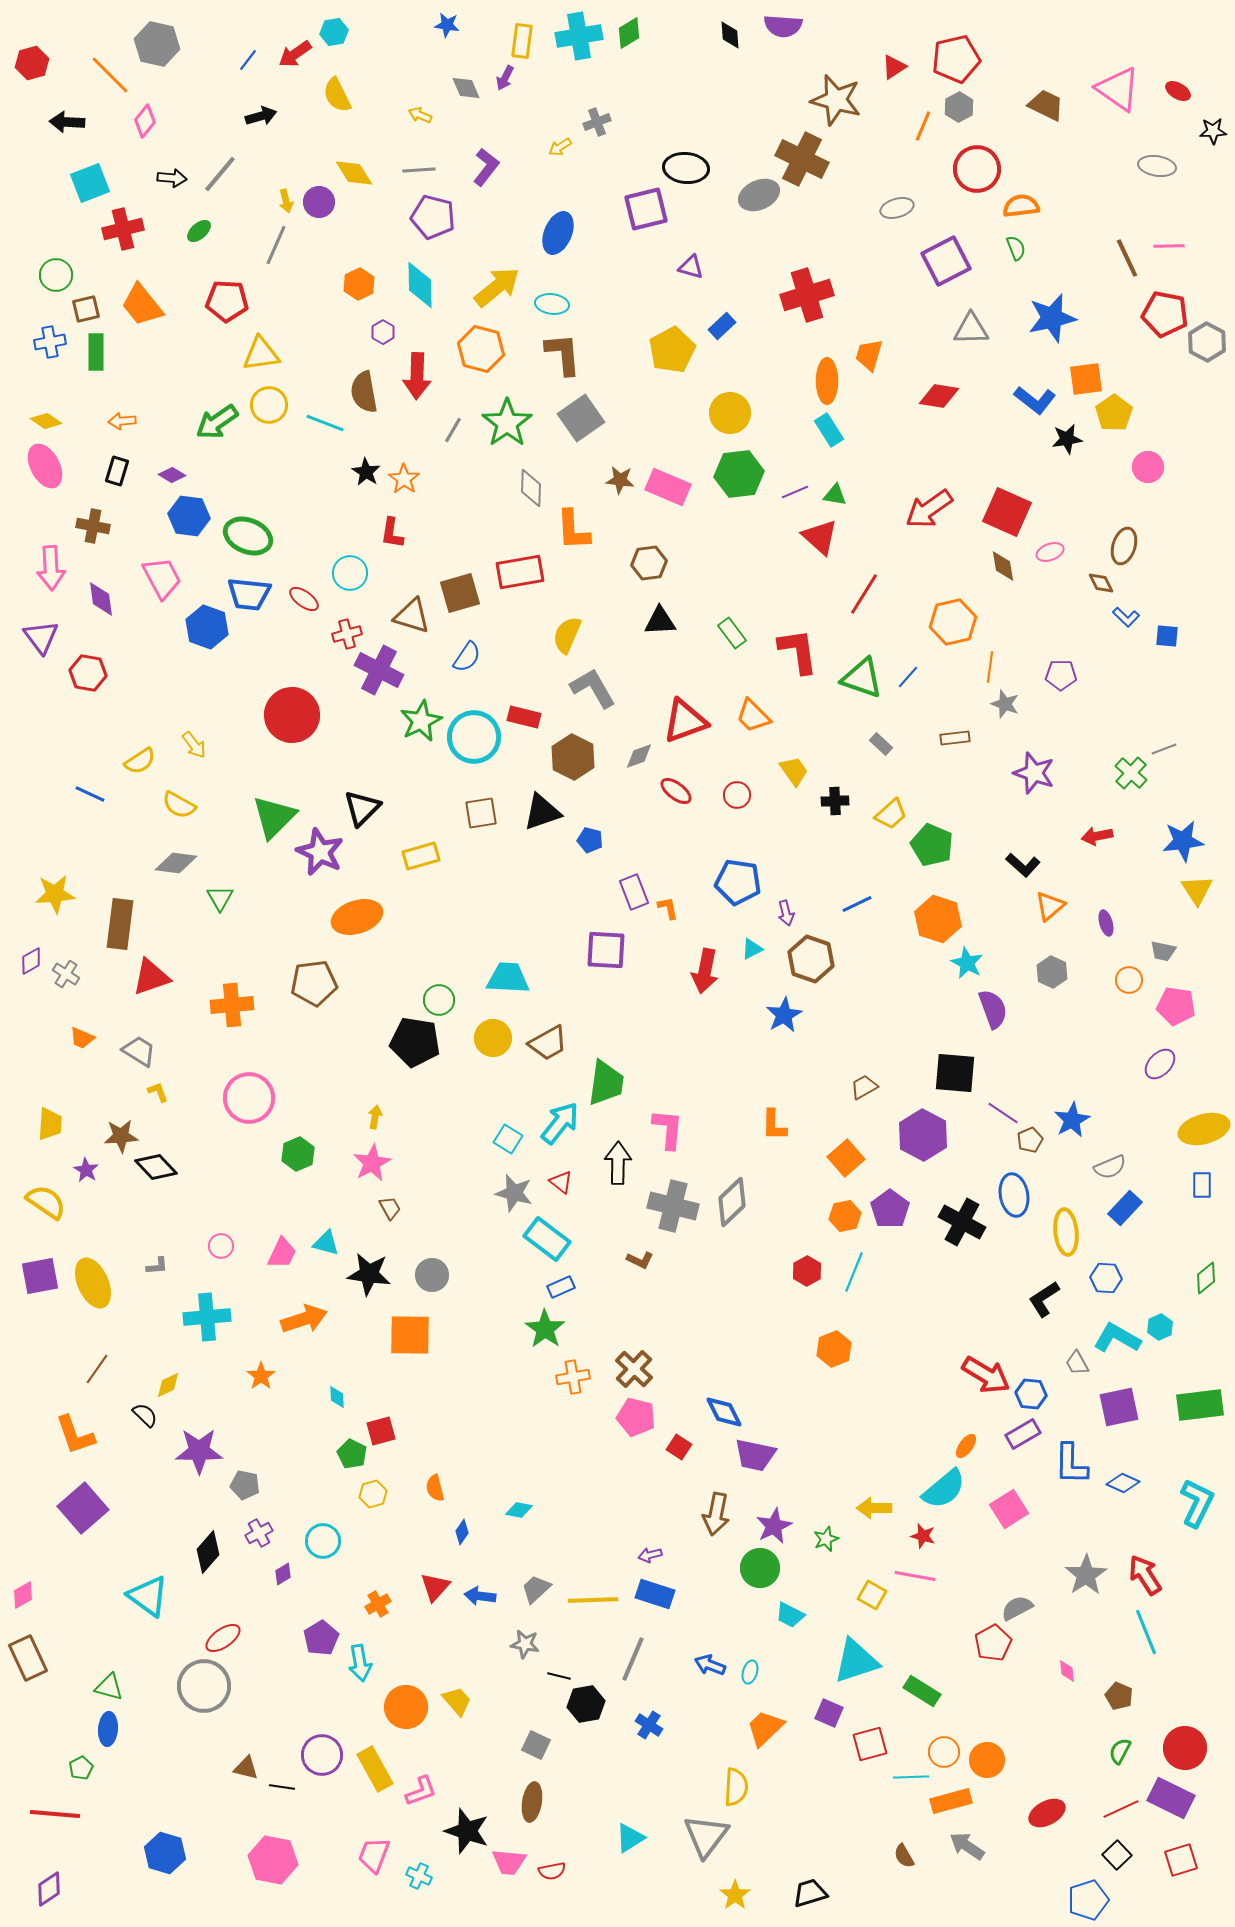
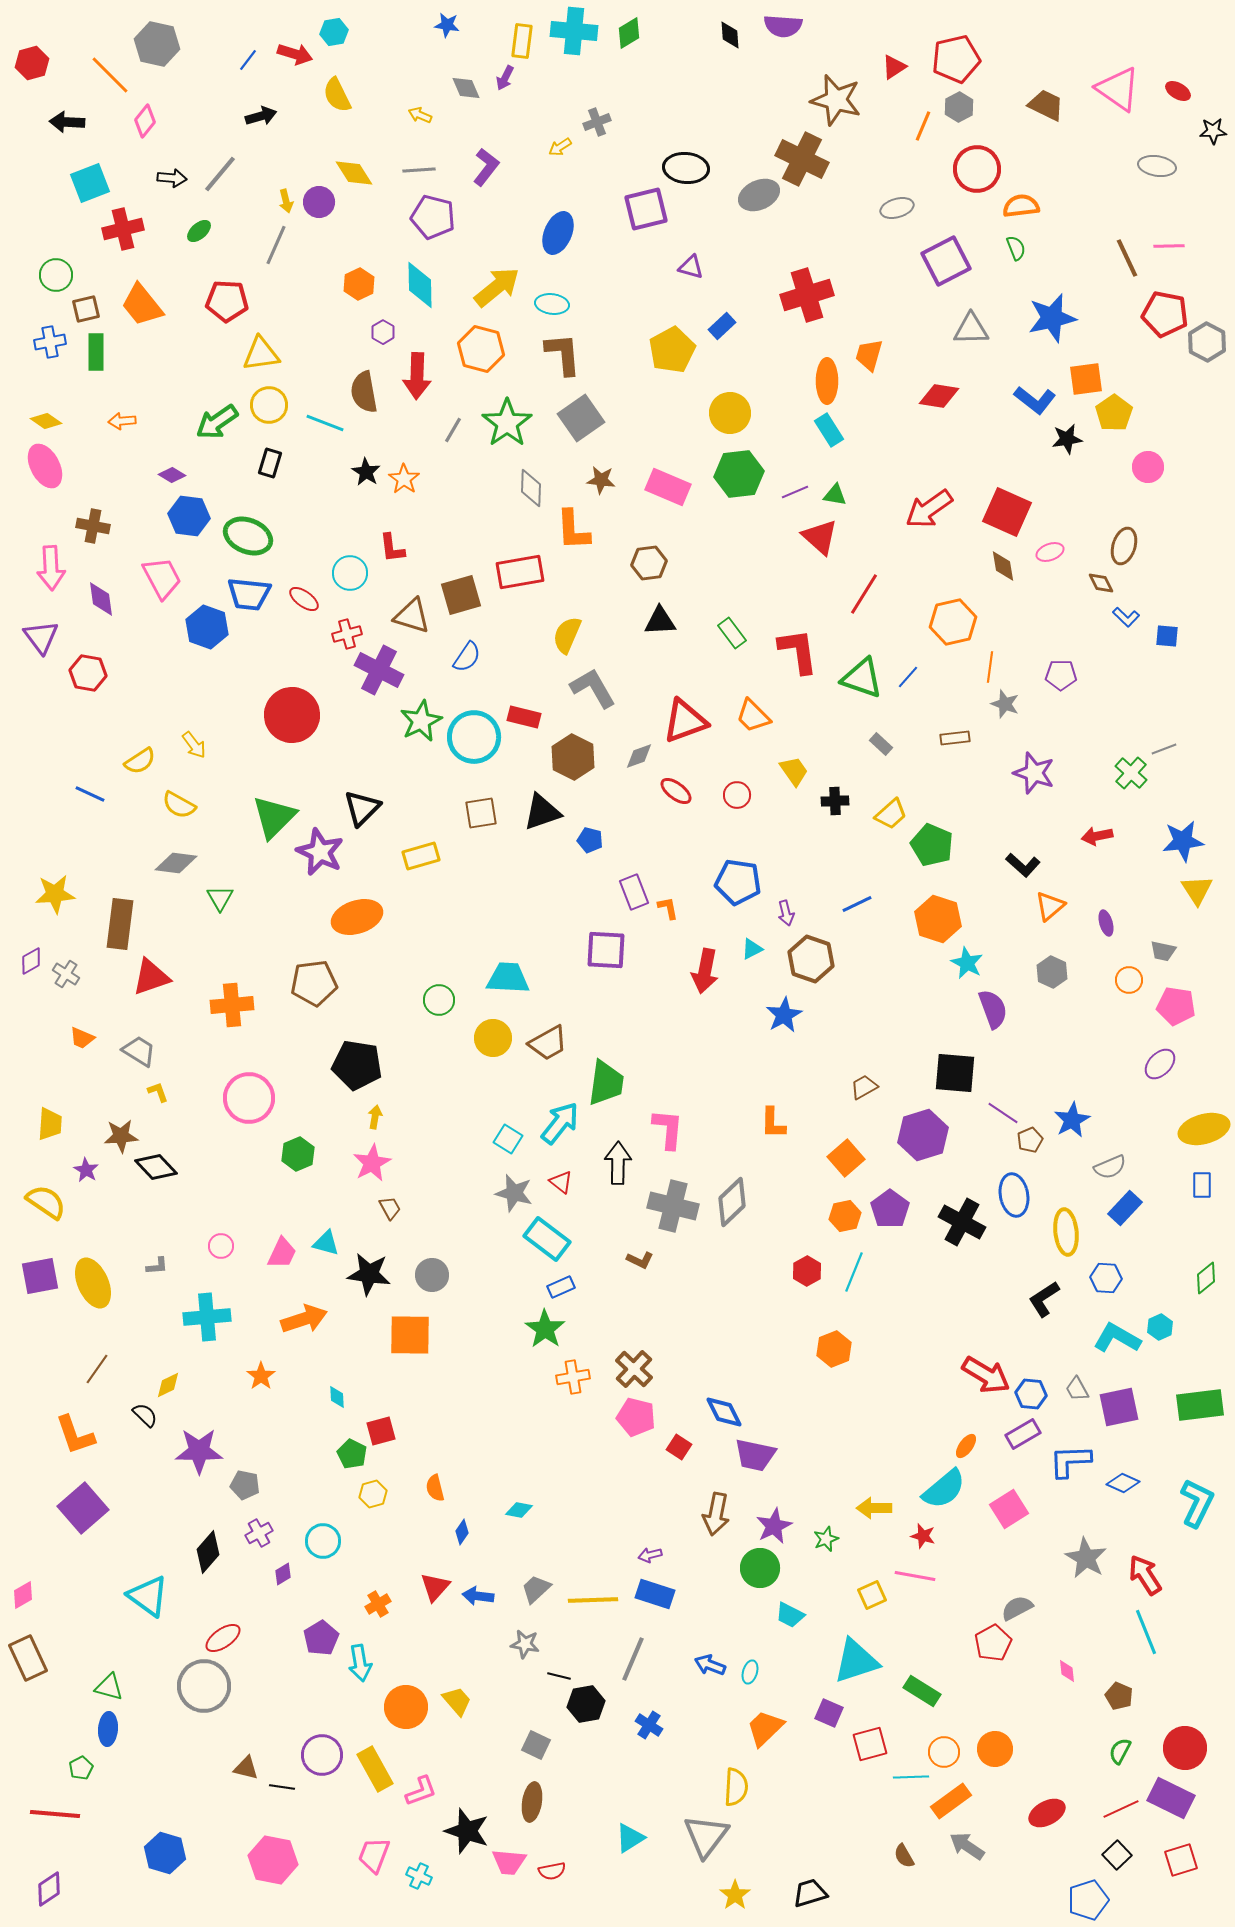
cyan cross at (579, 36): moved 5 px left, 5 px up; rotated 15 degrees clockwise
red arrow at (295, 54): rotated 128 degrees counterclockwise
black rectangle at (117, 471): moved 153 px right, 8 px up
brown star at (620, 480): moved 19 px left
red L-shape at (392, 533): moved 15 px down; rotated 16 degrees counterclockwise
brown square at (460, 593): moved 1 px right, 2 px down
black pentagon at (415, 1042): moved 58 px left, 23 px down
orange L-shape at (774, 1125): moved 1 px left, 2 px up
purple hexagon at (923, 1135): rotated 15 degrees clockwise
gray trapezoid at (1077, 1363): moved 26 px down
blue L-shape at (1071, 1464): moved 1 px left, 3 px up; rotated 87 degrees clockwise
gray star at (1086, 1575): moved 17 px up; rotated 9 degrees counterclockwise
yellow square at (872, 1595): rotated 36 degrees clockwise
blue arrow at (480, 1596): moved 2 px left
orange circle at (987, 1760): moved 8 px right, 11 px up
orange rectangle at (951, 1801): rotated 21 degrees counterclockwise
